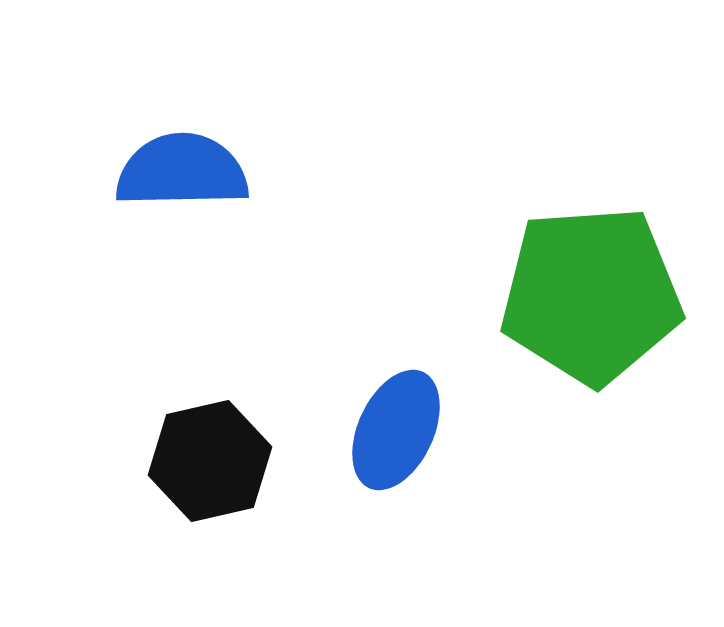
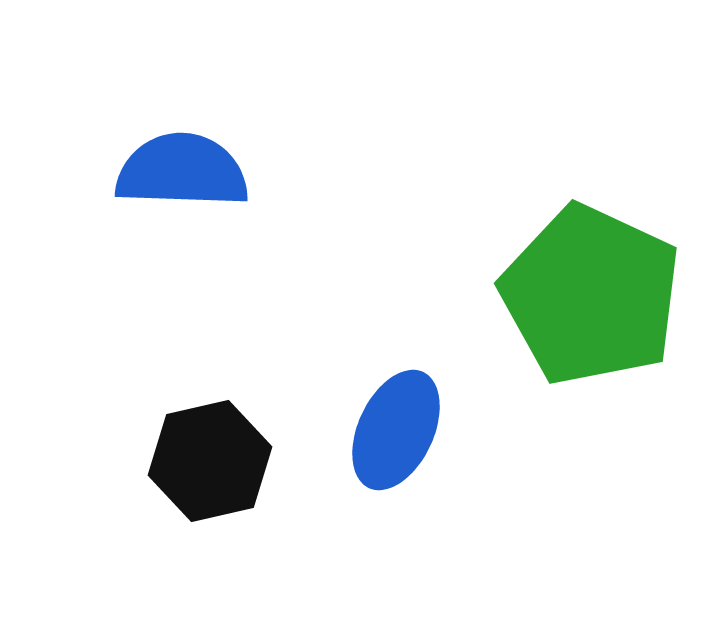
blue semicircle: rotated 3 degrees clockwise
green pentagon: rotated 29 degrees clockwise
